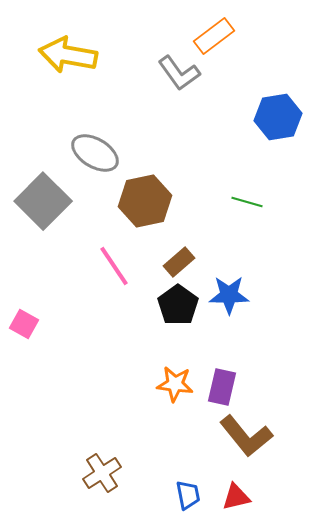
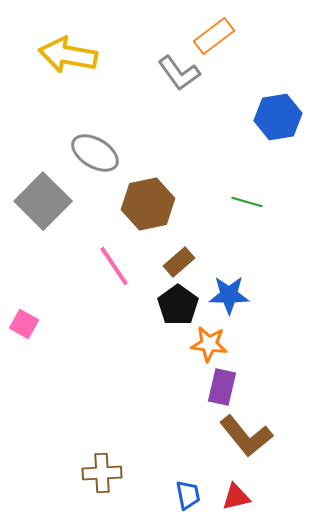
brown hexagon: moved 3 px right, 3 px down
orange star: moved 34 px right, 40 px up
brown cross: rotated 30 degrees clockwise
